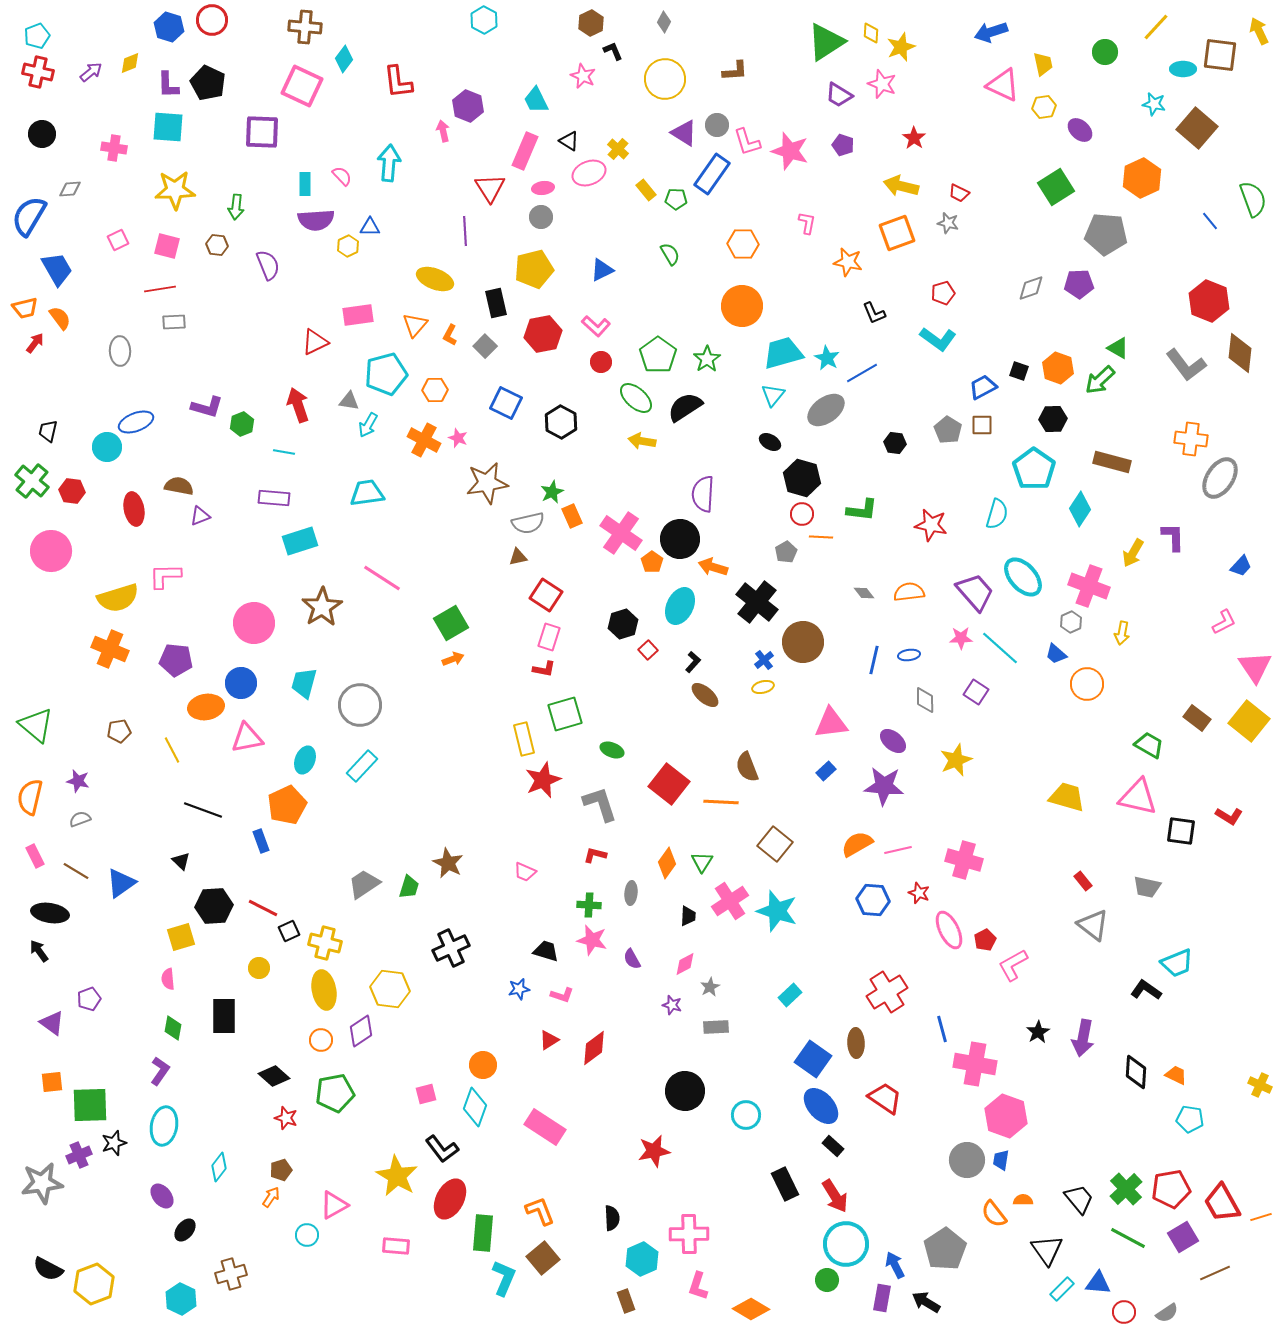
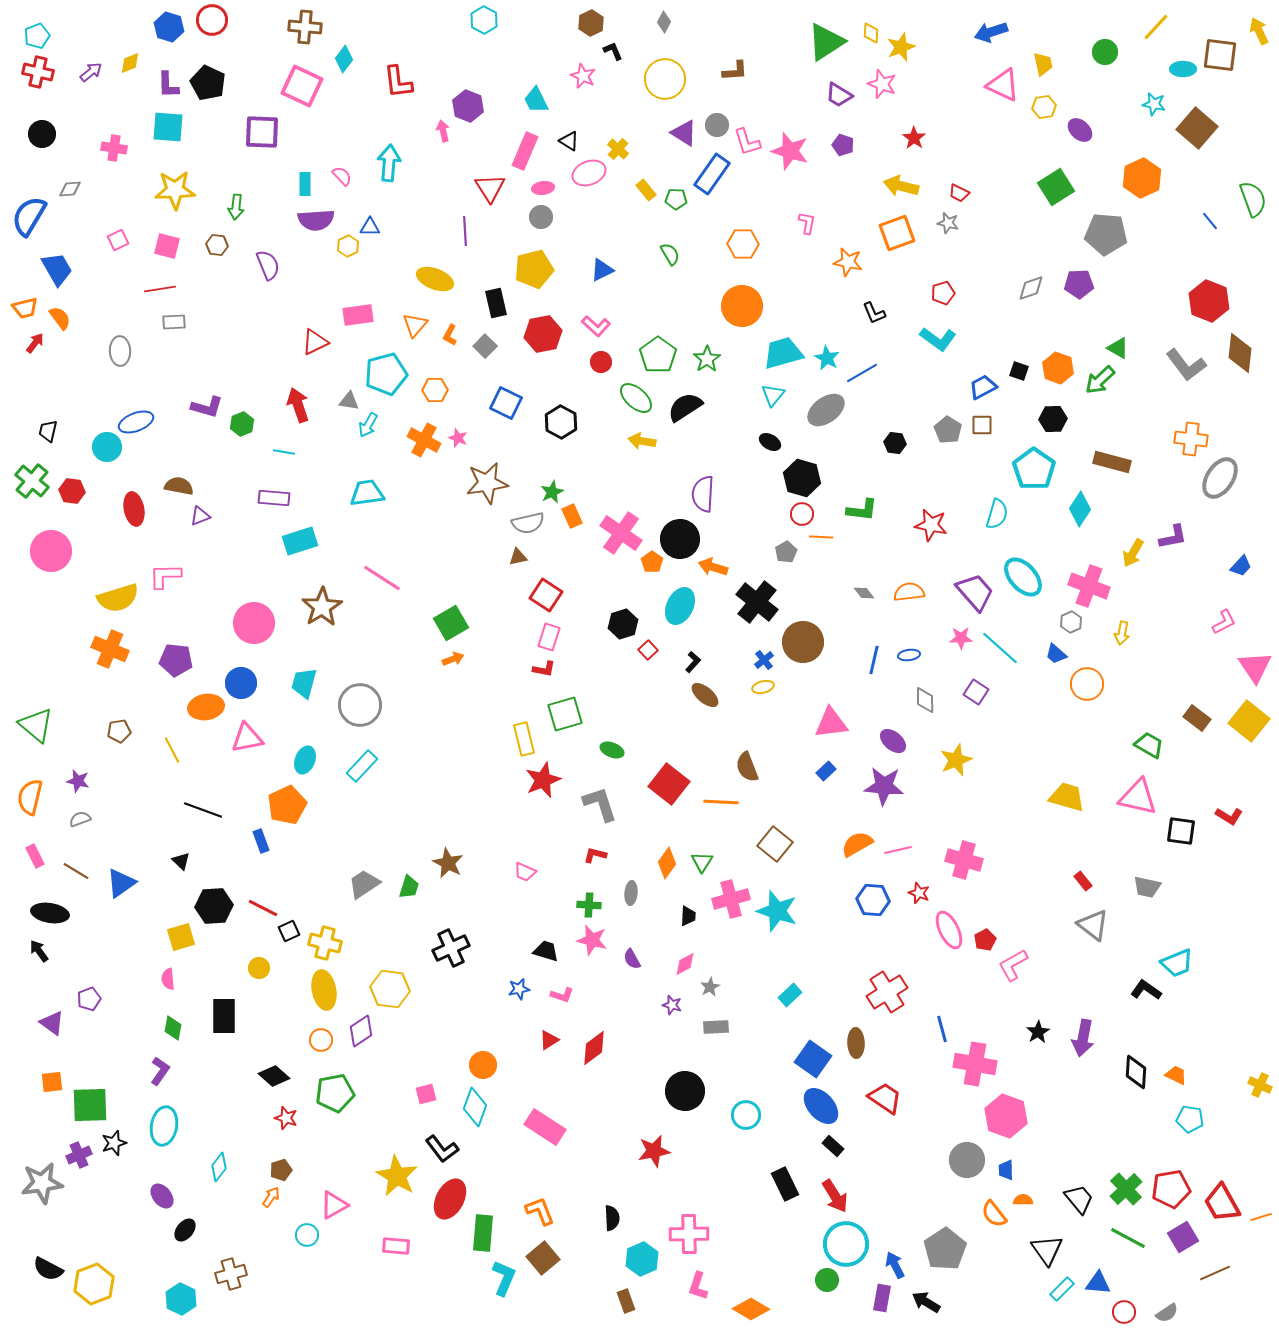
purple L-shape at (1173, 537): rotated 80 degrees clockwise
pink cross at (730, 901): moved 1 px right, 2 px up; rotated 18 degrees clockwise
blue trapezoid at (1001, 1160): moved 5 px right, 10 px down; rotated 10 degrees counterclockwise
